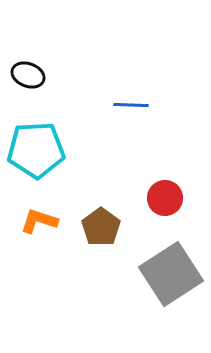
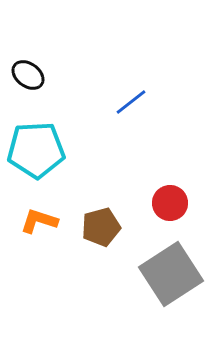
black ellipse: rotated 16 degrees clockwise
blue line: moved 3 px up; rotated 40 degrees counterclockwise
red circle: moved 5 px right, 5 px down
brown pentagon: rotated 21 degrees clockwise
